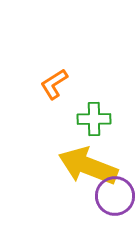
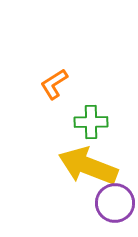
green cross: moved 3 px left, 3 px down
purple circle: moved 7 px down
